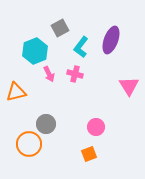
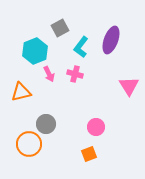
orange triangle: moved 5 px right
